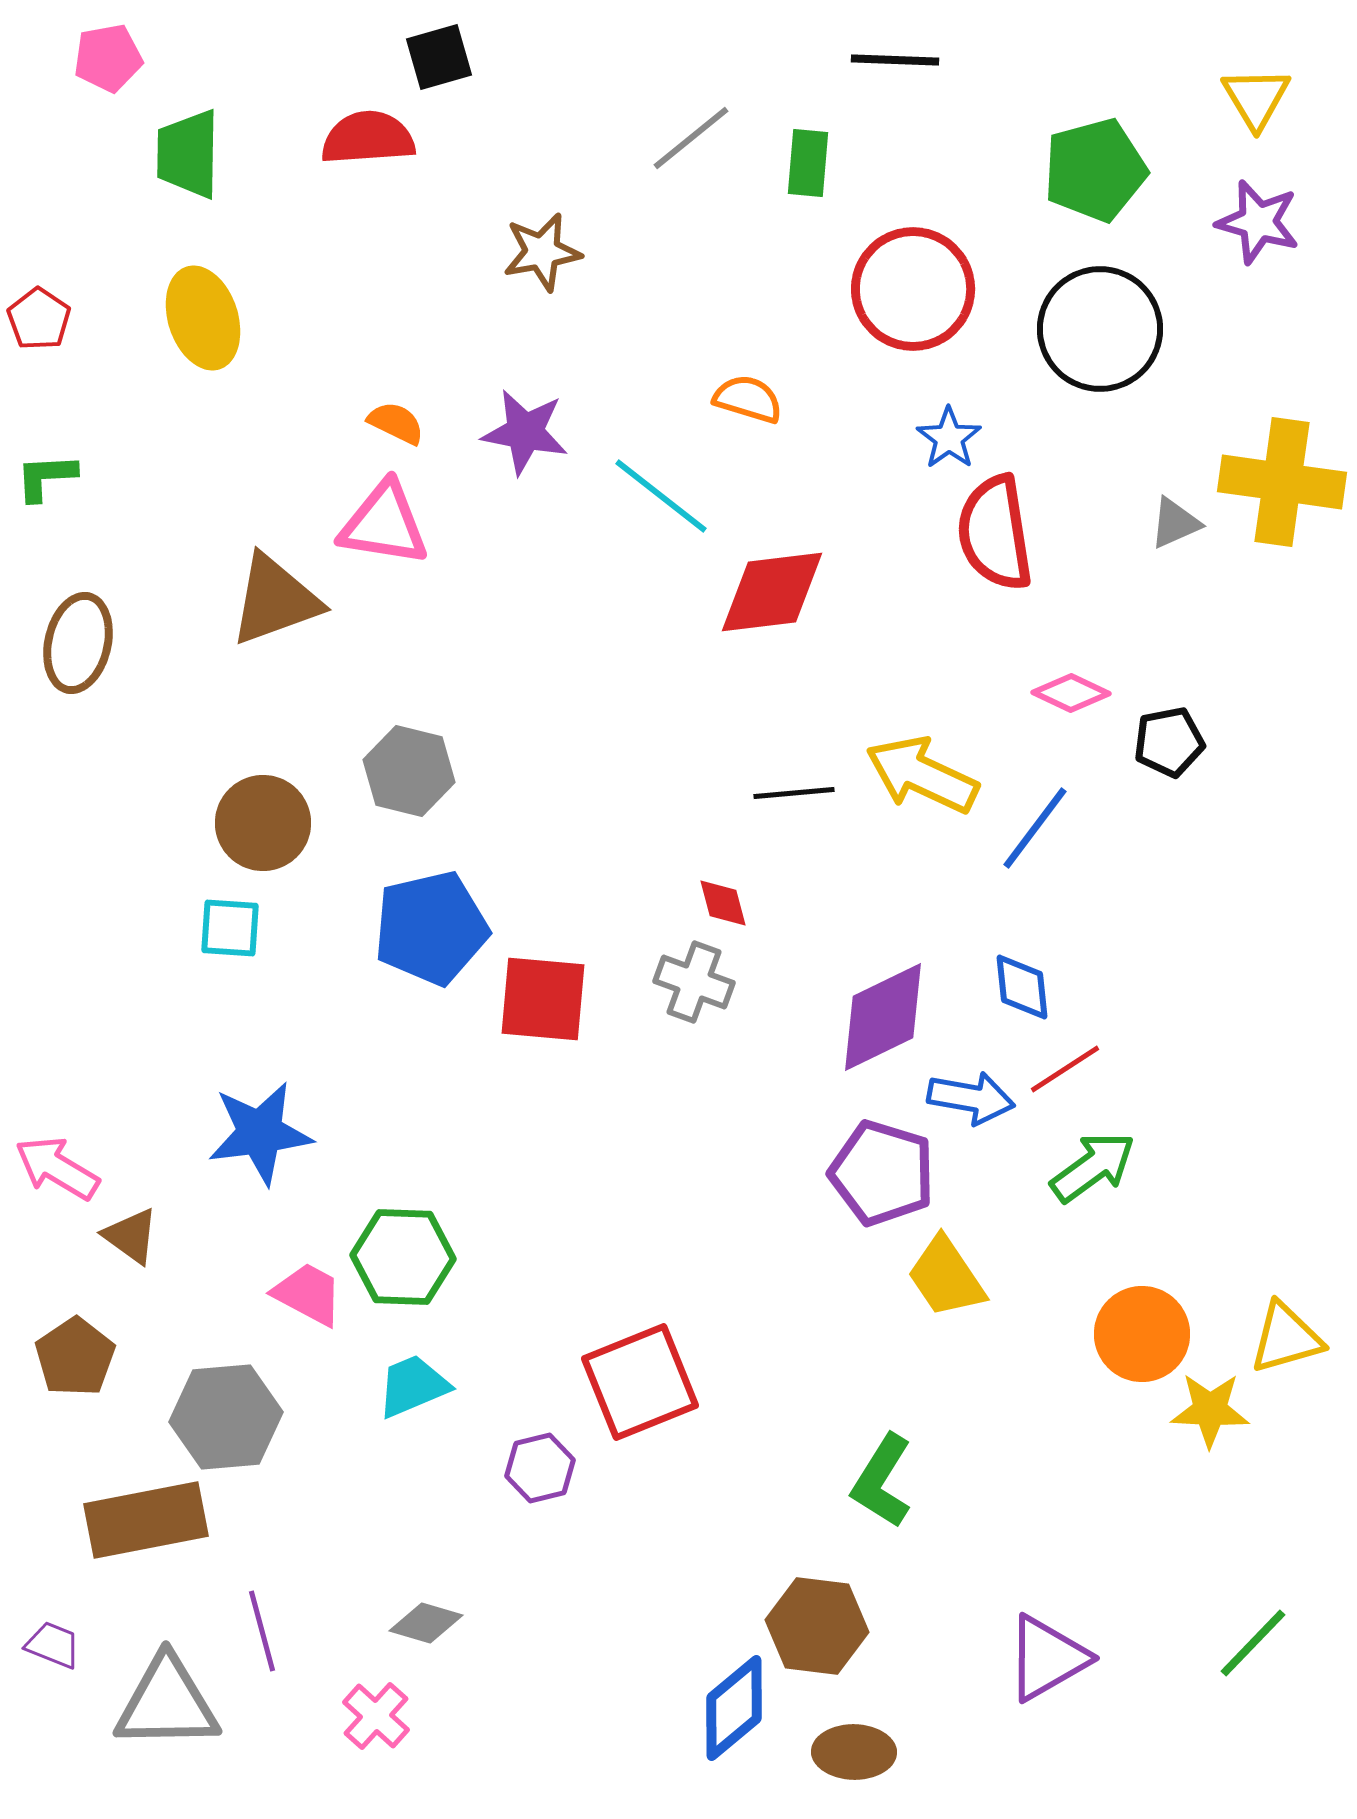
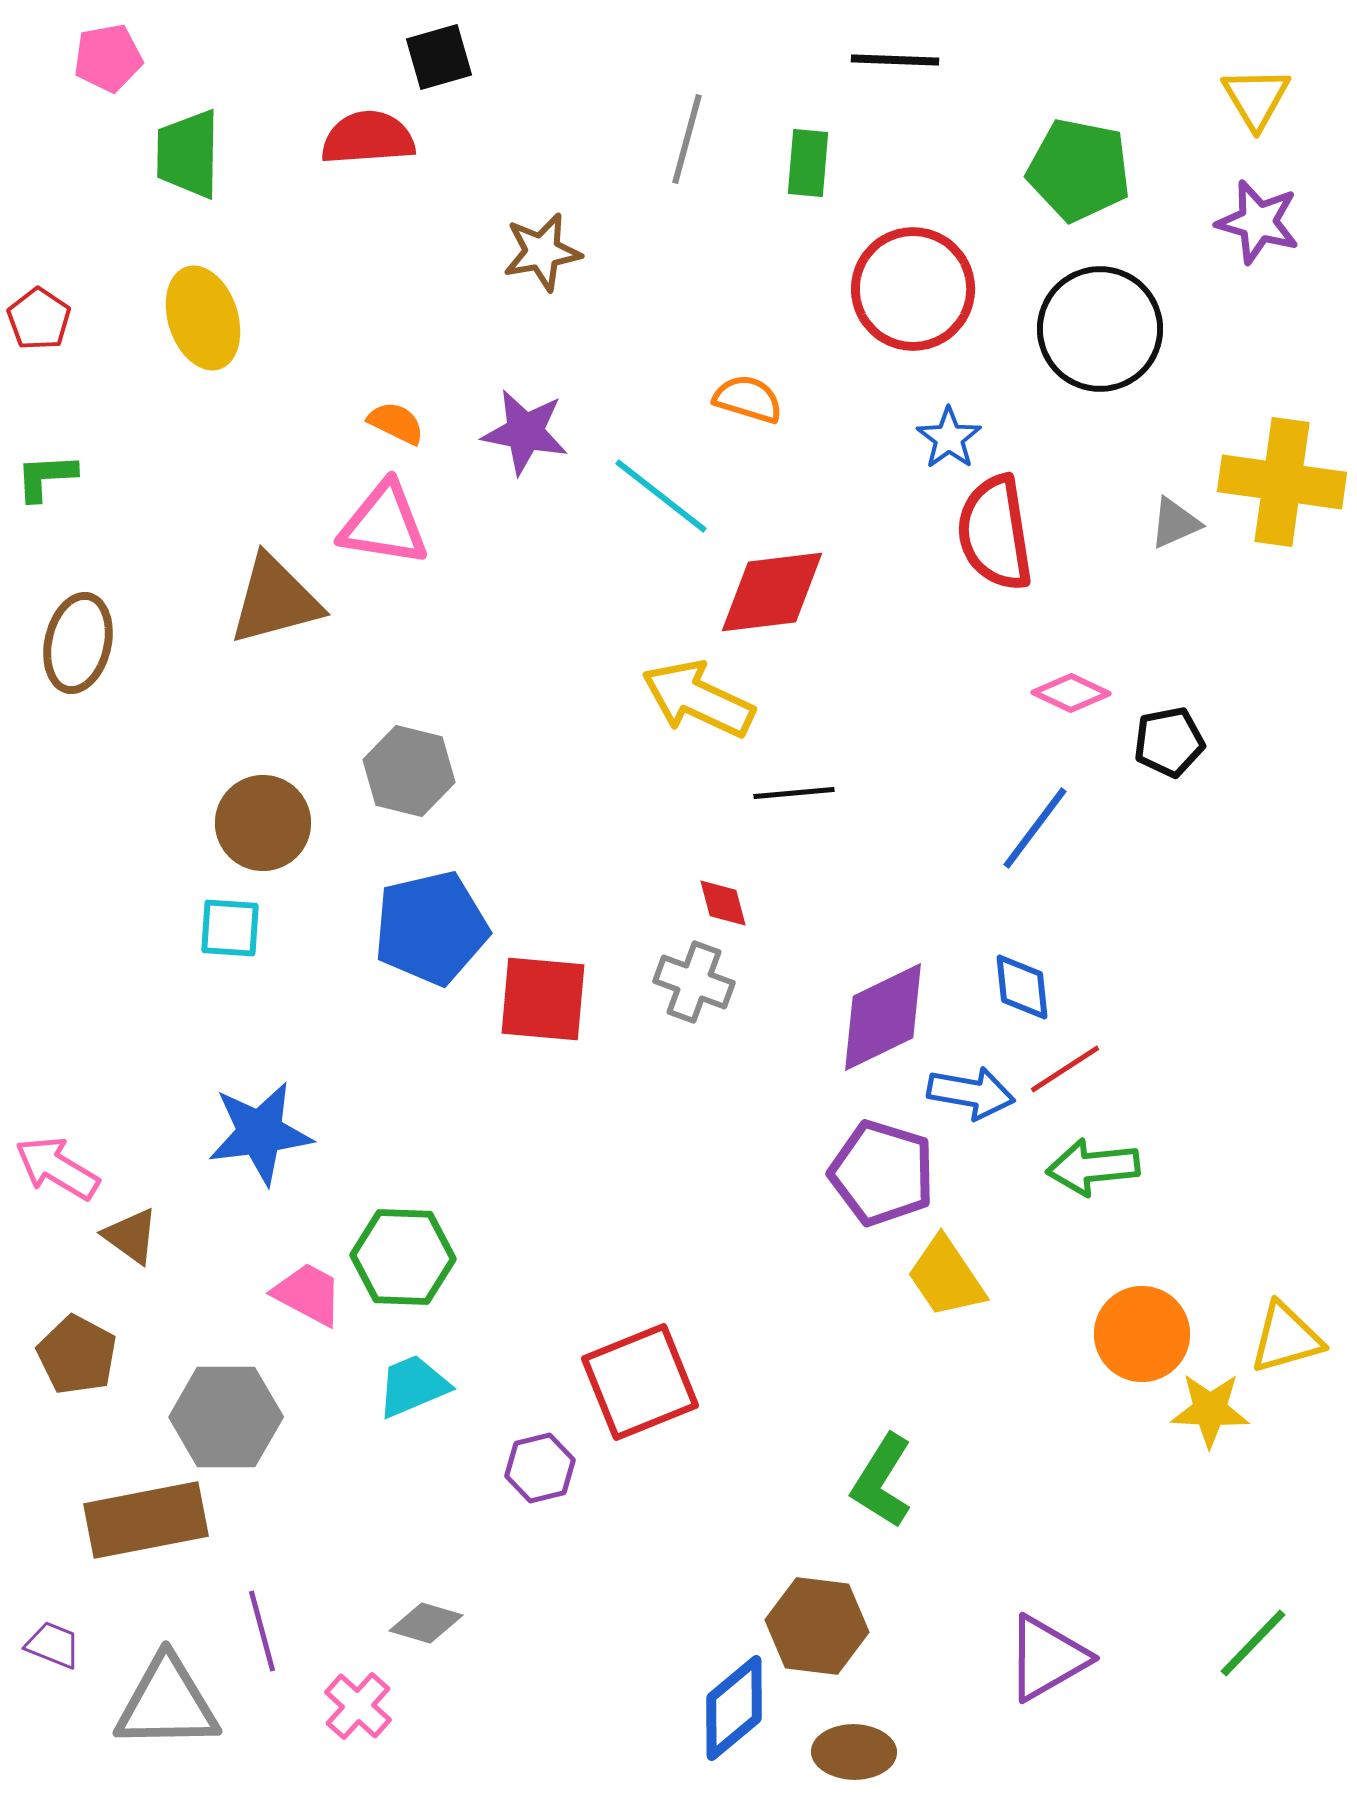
gray line at (691, 138): moved 4 px left, 1 px down; rotated 36 degrees counterclockwise
green pentagon at (1095, 170): moved 16 px left; rotated 26 degrees clockwise
brown triangle at (275, 600): rotated 5 degrees clockwise
yellow arrow at (922, 775): moved 224 px left, 76 px up
blue arrow at (971, 1098): moved 5 px up
green arrow at (1093, 1167): rotated 150 degrees counterclockwise
brown pentagon at (75, 1357): moved 2 px right, 2 px up; rotated 10 degrees counterclockwise
gray hexagon at (226, 1417): rotated 5 degrees clockwise
pink cross at (376, 1716): moved 18 px left, 10 px up
